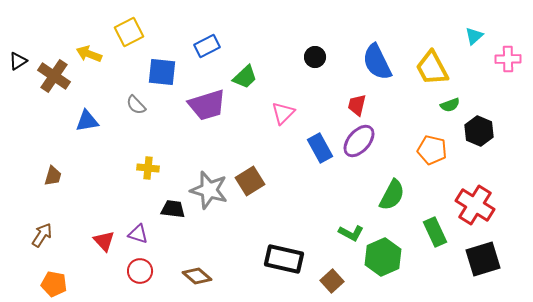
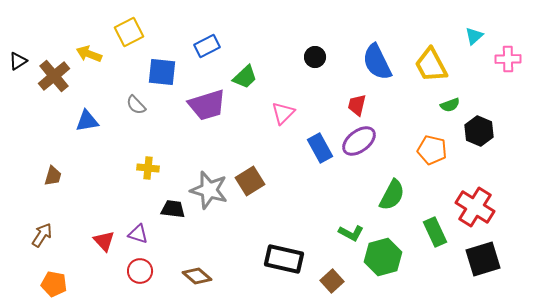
yellow trapezoid at (432, 68): moved 1 px left, 3 px up
brown cross at (54, 76): rotated 16 degrees clockwise
purple ellipse at (359, 141): rotated 12 degrees clockwise
red cross at (475, 205): moved 2 px down
green hexagon at (383, 257): rotated 9 degrees clockwise
